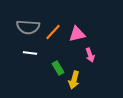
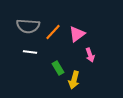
gray semicircle: moved 1 px up
pink triangle: rotated 24 degrees counterclockwise
white line: moved 1 px up
